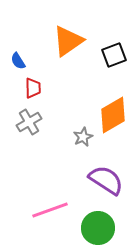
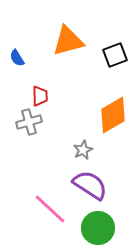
orange triangle: rotated 20 degrees clockwise
black square: moved 1 px right
blue semicircle: moved 1 px left, 3 px up
red trapezoid: moved 7 px right, 8 px down
gray cross: rotated 15 degrees clockwise
gray star: moved 13 px down
purple semicircle: moved 16 px left, 5 px down
pink line: moved 1 px up; rotated 63 degrees clockwise
